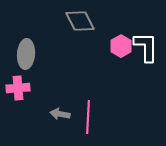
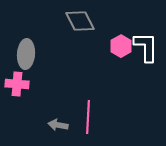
pink cross: moved 1 px left, 4 px up; rotated 10 degrees clockwise
gray arrow: moved 2 px left, 11 px down
